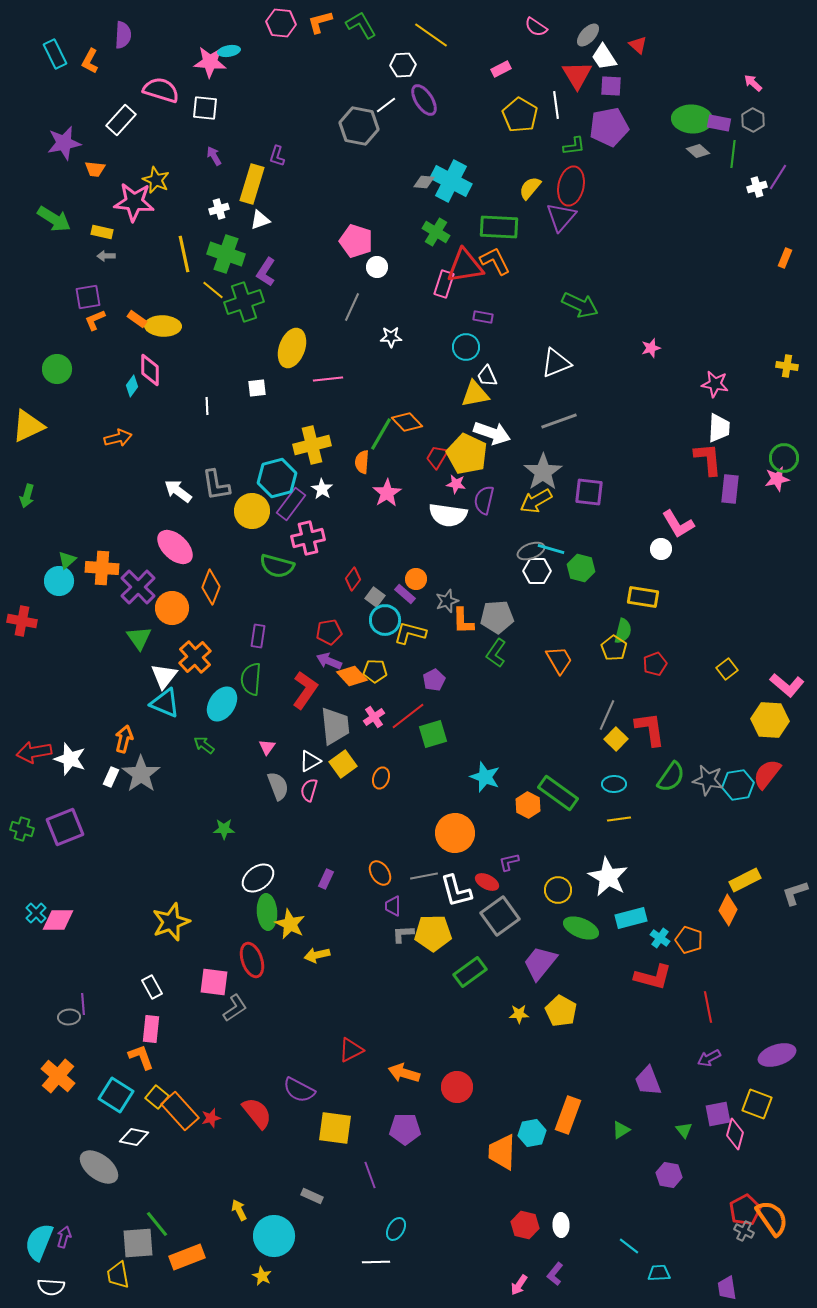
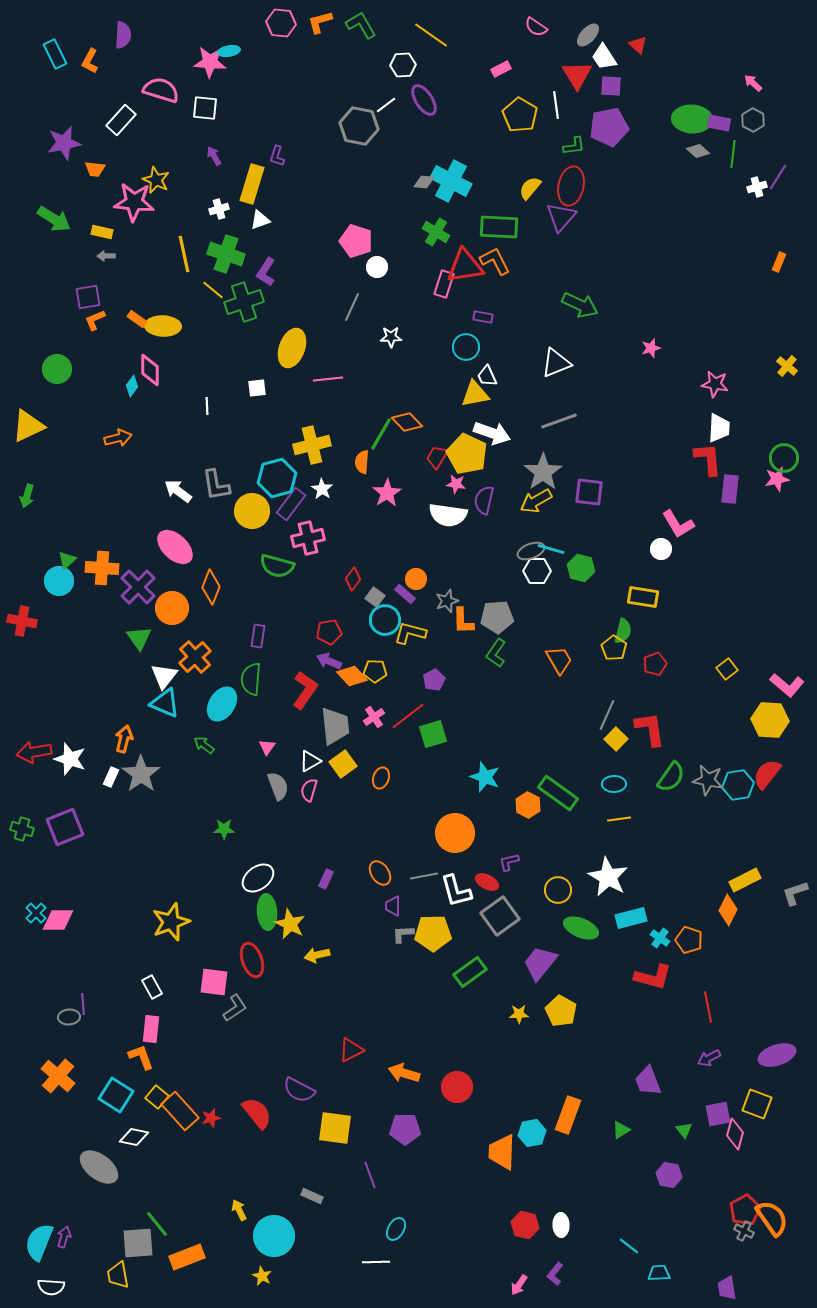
orange rectangle at (785, 258): moved 6 px left, 4 px down
yellow cross at (787, 366): rotated 30 degrees clockwise
